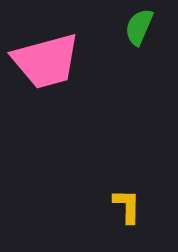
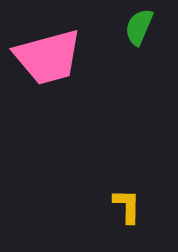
pink trapezoid: moved 2 px right, 4 px up
